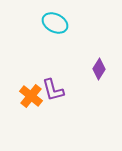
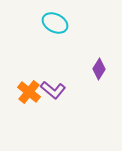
purple L-shape: rotated 35 degrees counterclockwise
orange cross: moved 2 px left, 4 px up
